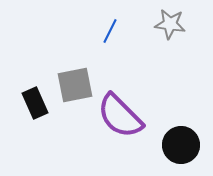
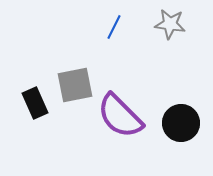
blue line: moved 4 px right, 4 px up
black circle: moved 22 px up
